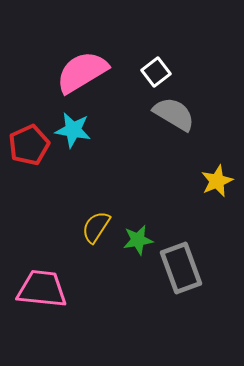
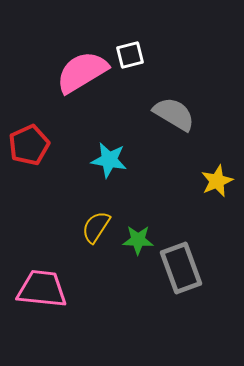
white square: moved 26 px left, 17 px up; rotated 24 degrees clockwise
cyan star: moved 36 px right, 30 px down
green star: rotated 12 degrees clockwise
